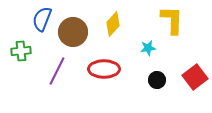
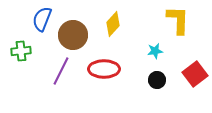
yellow L-shape: moved 6 px right
brown circle: moved 3 px down
cyan star: moved 7 px right, 3 px down
purple line: moved 4 px right
red square: moved 3 px up
